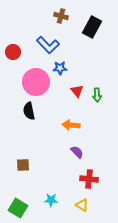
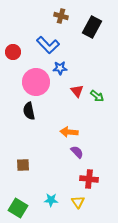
green arrow: moved 1 px down; rotated 48 degrees counterclockwise
orange arrow: moved 2 px left, 7 px down
yellow triangle: moved 4 px left, 3 px up; rotated 24 degrees clockwise
